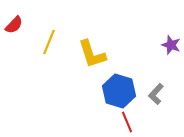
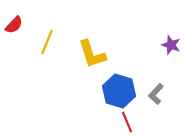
yellow line: moved 2 px left
